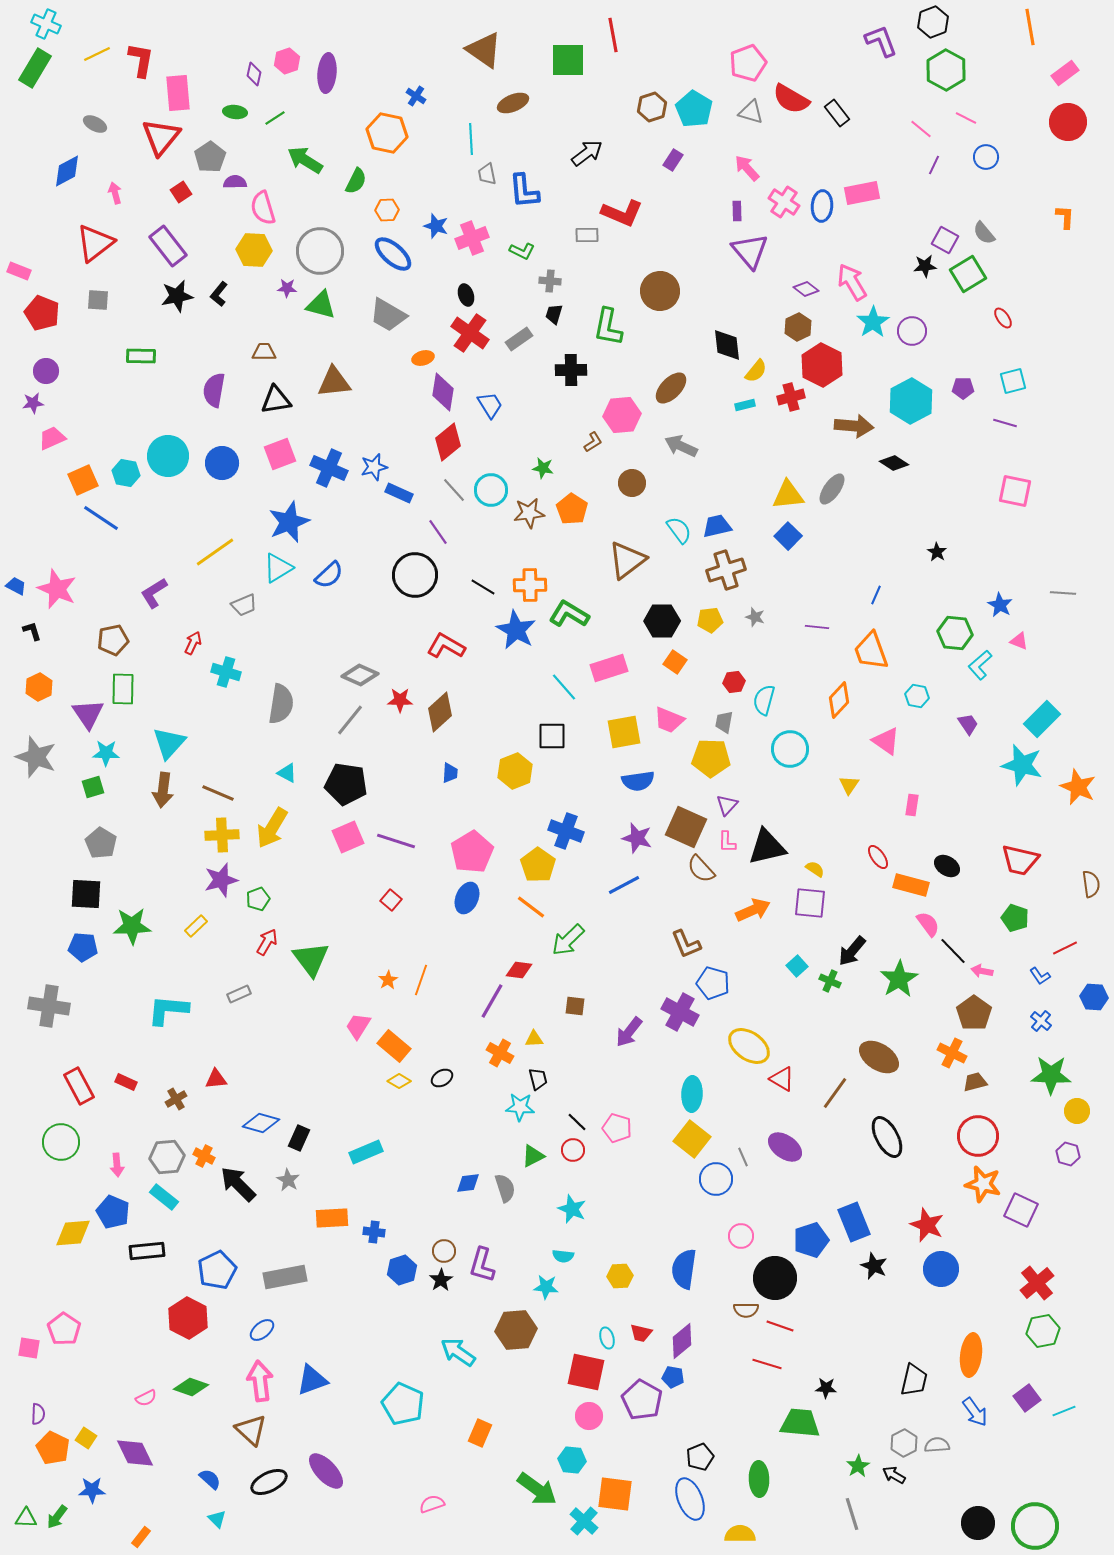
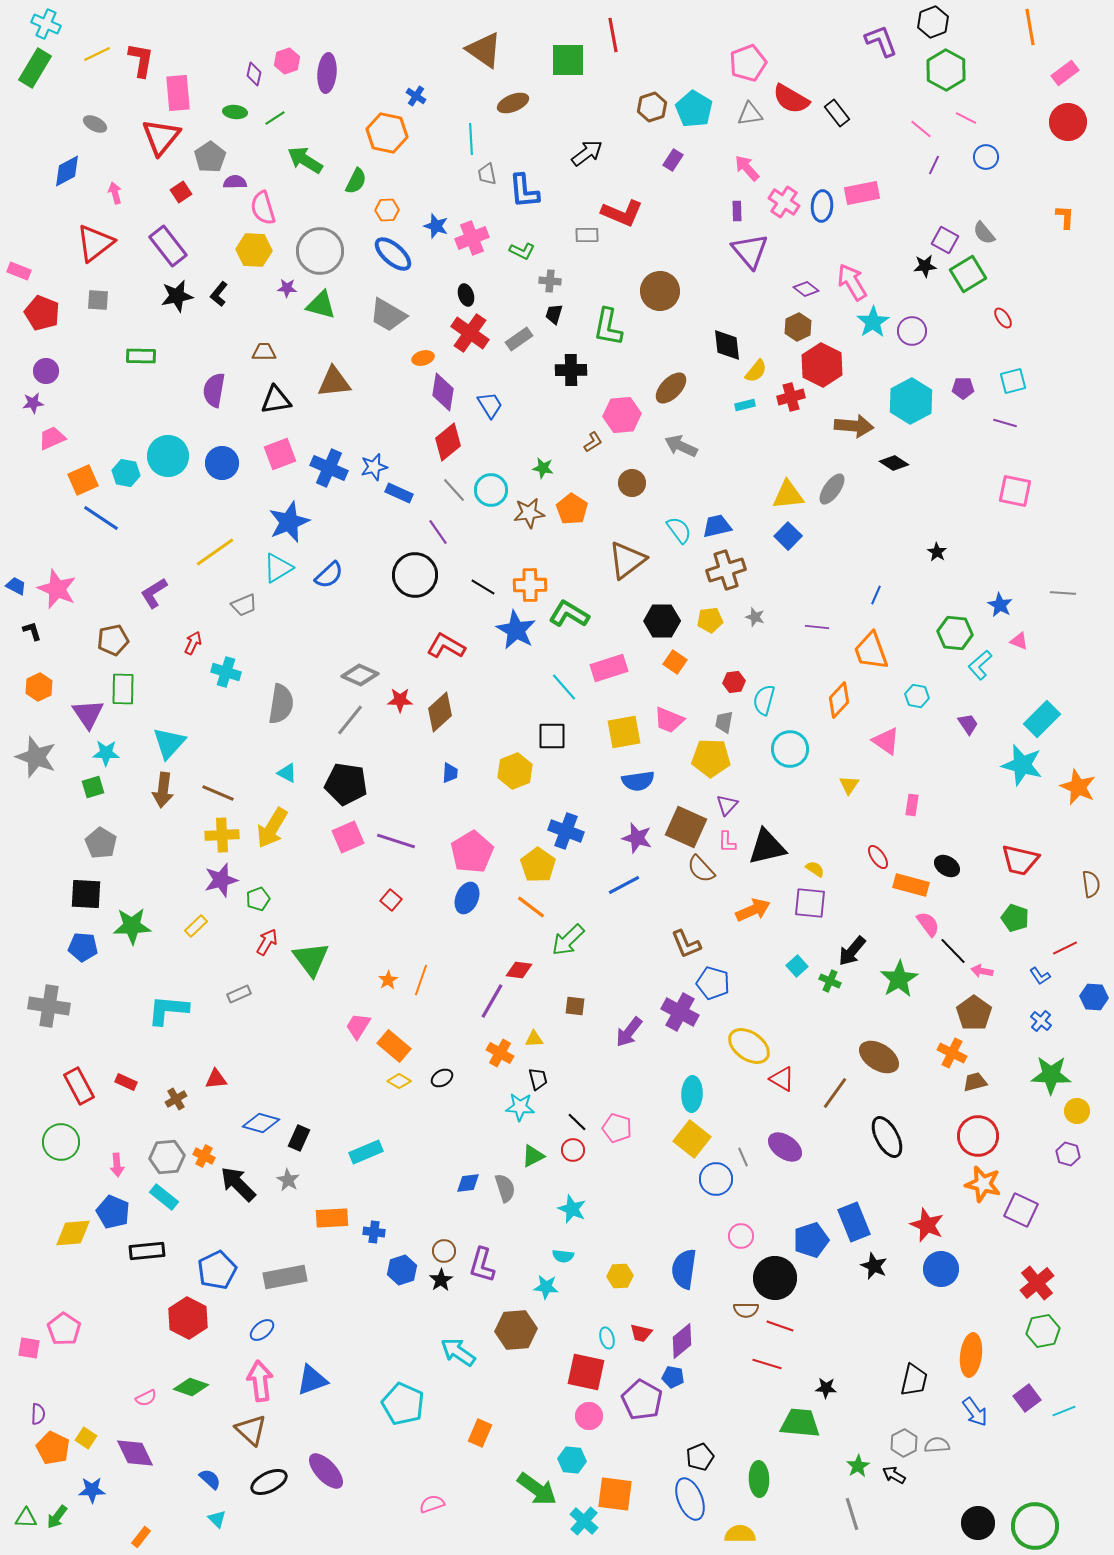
gray triangle at (751, 112): moved 1 px left, 2 px down; rotated 24 degrees counterclockwise
